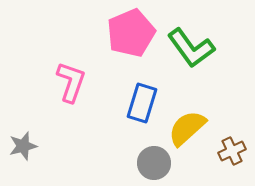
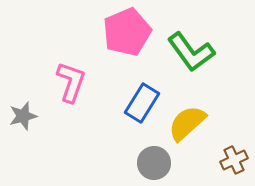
pink pentagon: moved 4 px left, 1 px up
green L-shape: moved 4 px down
blue rectangle: rotated 15 degrees clockwise
yellow semicircle: moved 5 px up
gray star: moved 30 px up
brown cross: moved 2 px right, 9 px down
